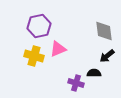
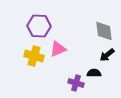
purple hexagon: rotated 15 degrees clockwise
black arrow: moved 1 px up
